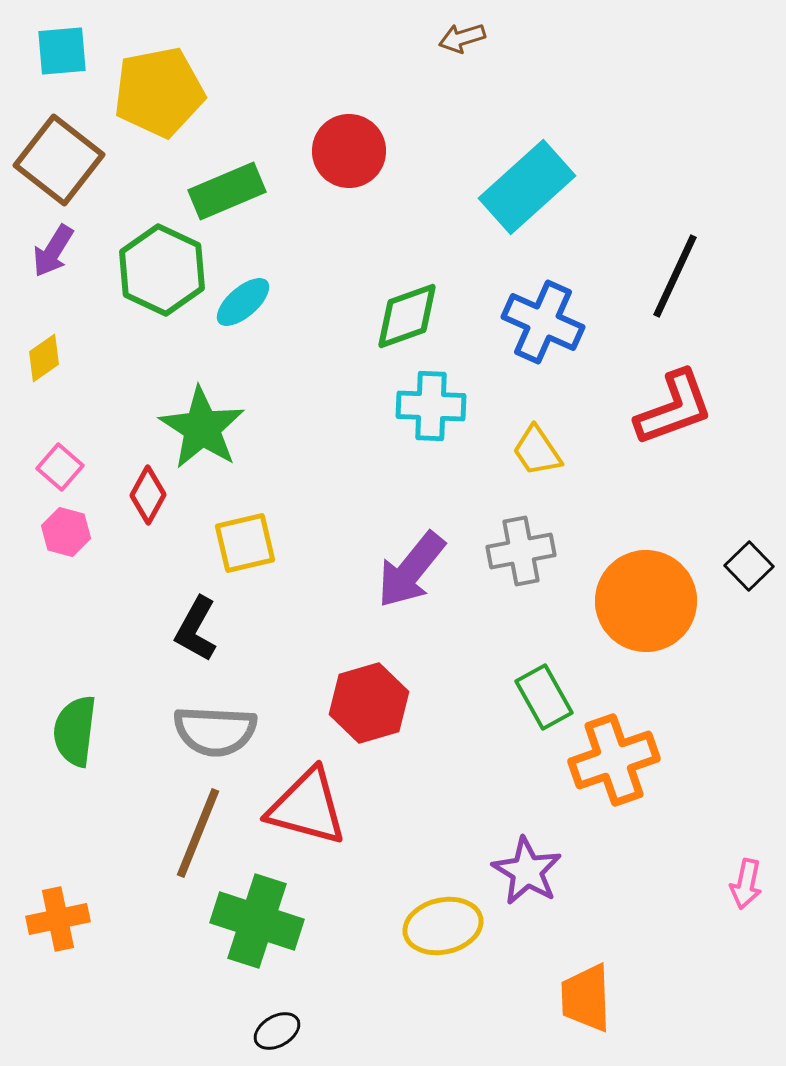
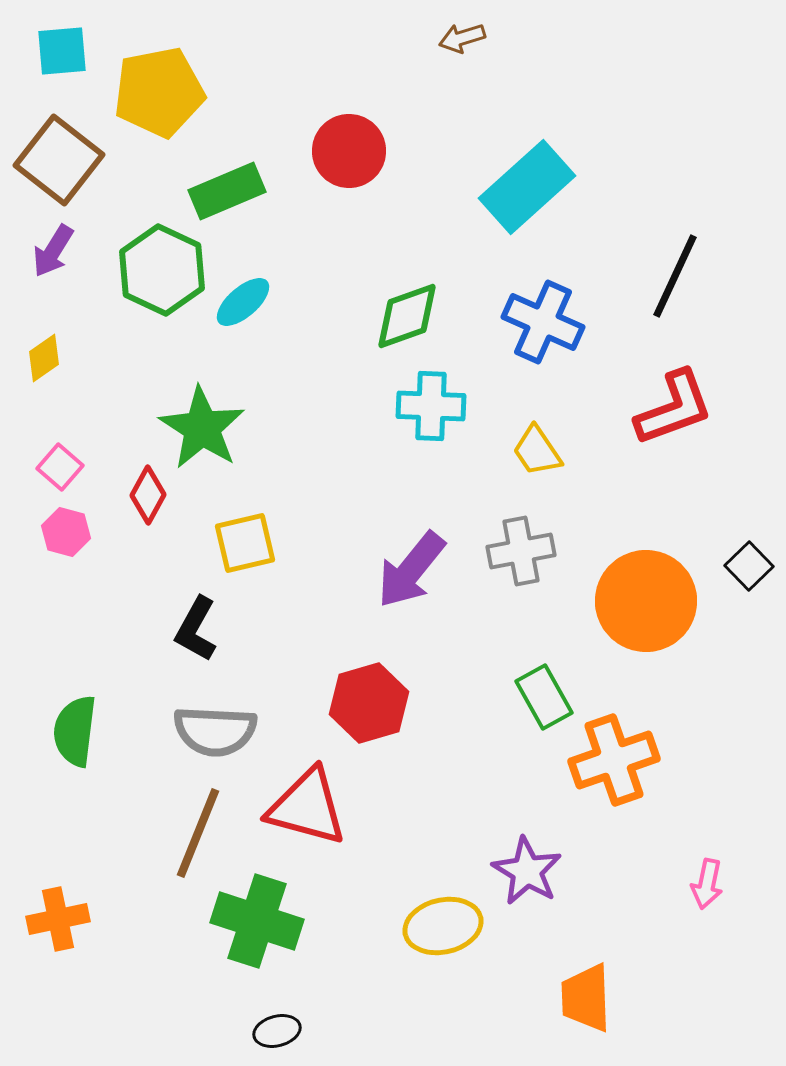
pink arrow at (746, 884): moved 39 px left
black ellipse at (277, 1031): rotated 15 degrees clockwise
